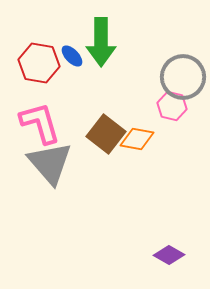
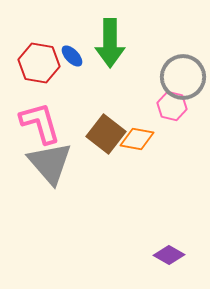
green arrow: moved 9 px right, 1 px down
